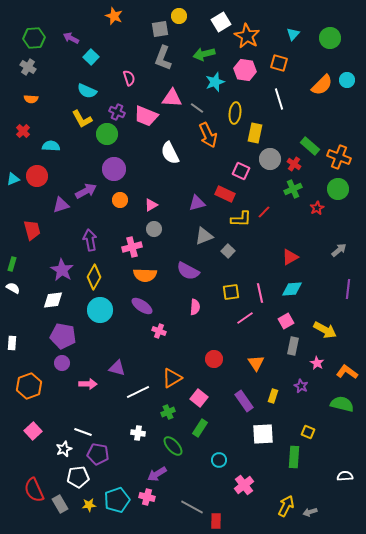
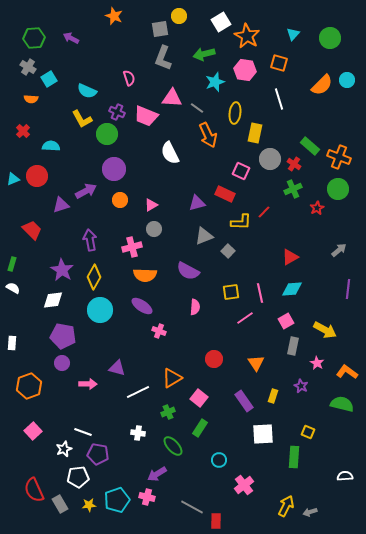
cyan square at (91, 57): moved 42 px left, 22 px down; rotated 14 degrees clockwise
yellow L-shape at (241, 219): moved 3 px down
red trapezoid at (32, 230): rotated 30 degrees counterclockwise
